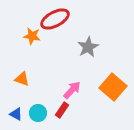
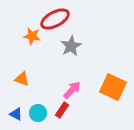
gray star: moved 17 px left, 1 px up
orange square: rotated 16 degrees counterclockwise
